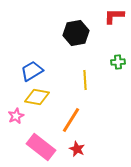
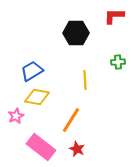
black hexagon: rotated 10 degrees clockwise
